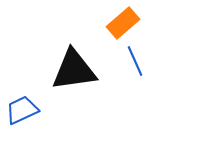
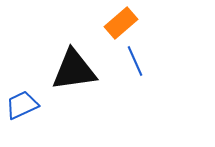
orange rectangle: moved 2 px left
blue trapezoid: moved 5 px up
